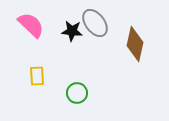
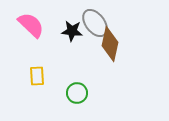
brown diamond: moved 25 px left
